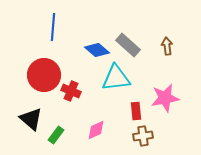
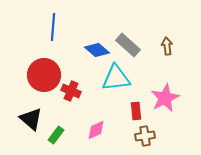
pink star: rotated 16 degrees counterclockwise
brown cross: moved 2 px right
